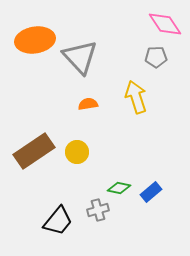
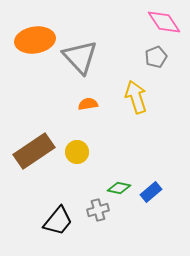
pink diamond: moved 1 px left, 2 px up
gray pentagon: rotated 20 degrees counterclockwise
